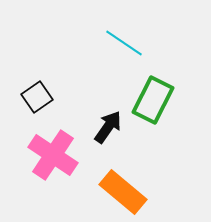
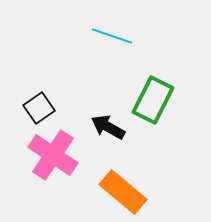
cyan line: moved 12 px left, 7 px up; rotated 15 degrees counterclockwise
black square: moved 2 px right, 11 px down
black arrow: rotated 96 degrees counterclockwise
